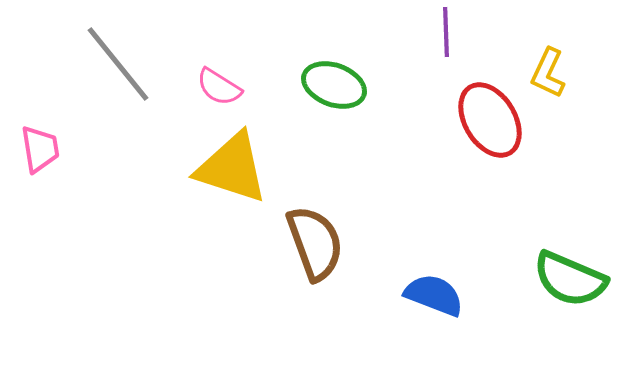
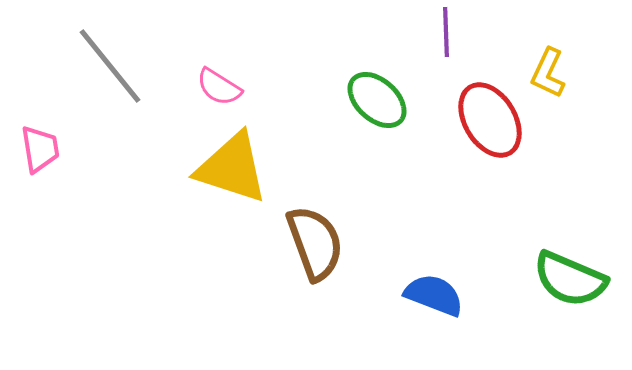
gray line: moved 8 px left, 2 px down
green ellipse: moved 43 px right, 15 px down; rotated 22 degrees clockwise
